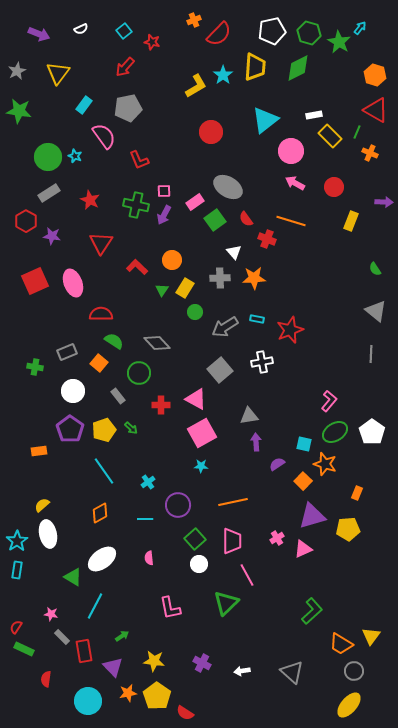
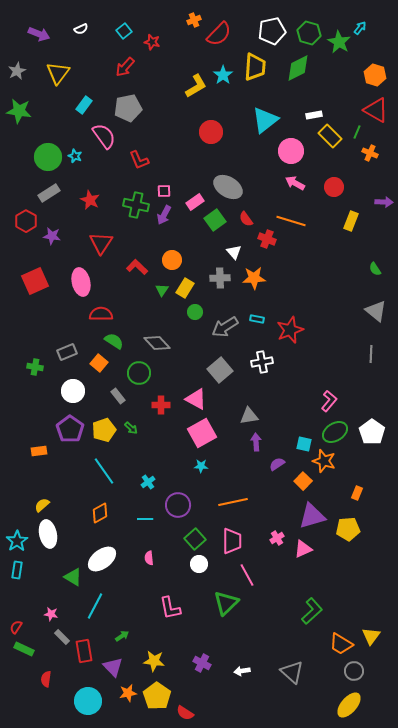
pink ellipse at (73, 283): moved 8 px right, 1 px up; rotated 8 degrees clockwise
orange star at (325, 464): moved 1 px left, 3 px up
